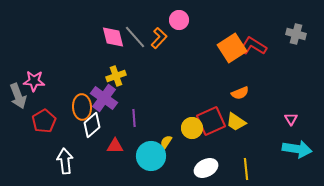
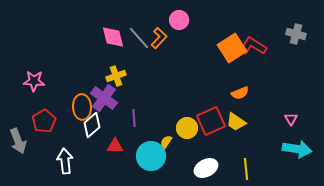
gray line: moved 4 px right, 1 px down
gray arrow: moved 45 px down
yellow circle: moved 5 px left
